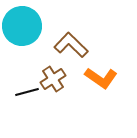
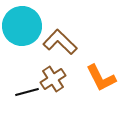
brown L-shape: moved 11 px left, 3 px up
orange L-shape: rotated 28 degrees clockwise
